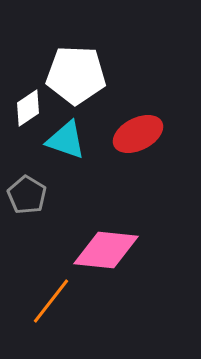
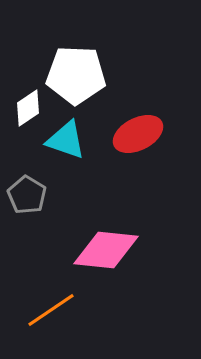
orange line: moved 9 px down; rotated 18 degrees clockwise
